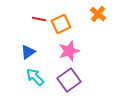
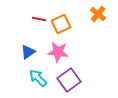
pink star: moved 11 px left, 1 px down; rotated 25 degrees clockwise
cyan arrow: moved 3 px right, 1 px down
